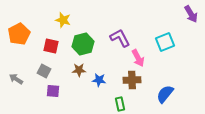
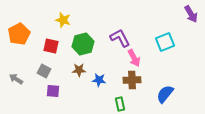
pink arrow: moved 4 px left
